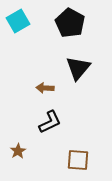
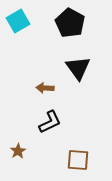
black triangle: rotated 16 degrees counterclockwise
